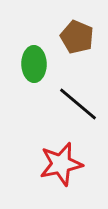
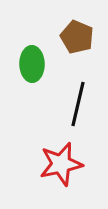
green ellipse: moved 2 px left
black line: rotated 63 degrees clockwise
